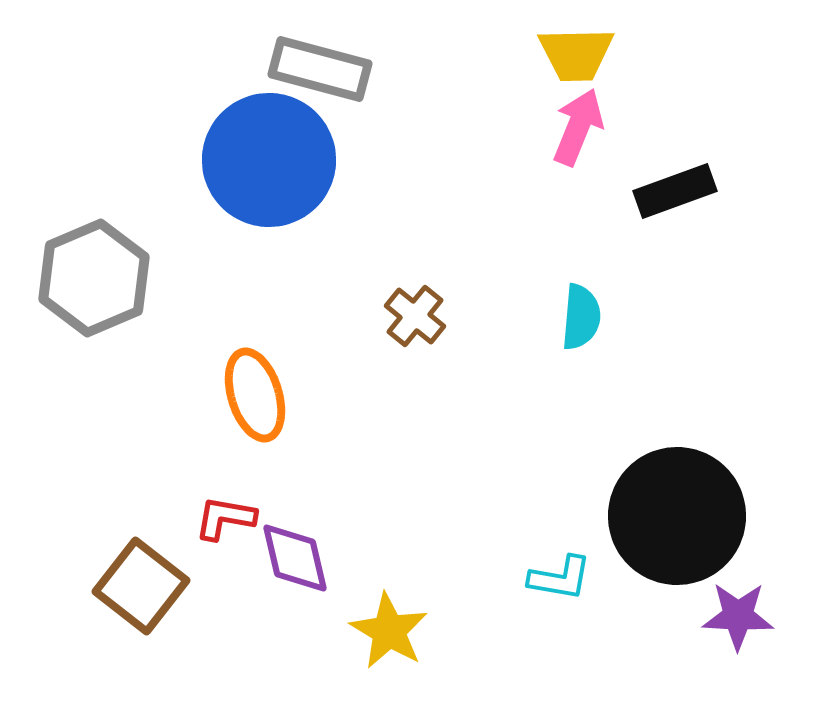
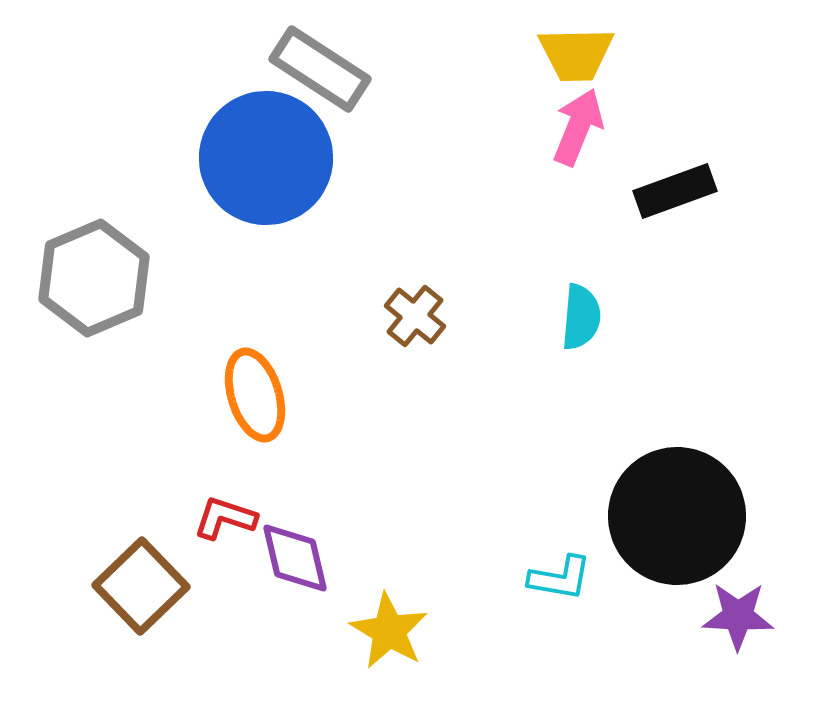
gray rectangle: rotated 18 degrees clockwise
blue circle: moved 3 px left, 2 px up
red L-shape: rotated 8 degrees clockwise
brown square: rotated 8 degrees clockwise
